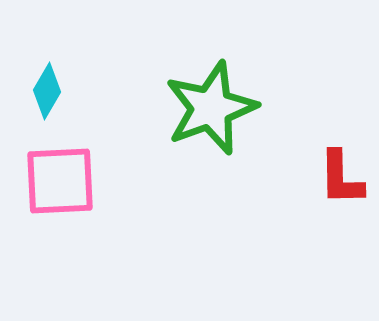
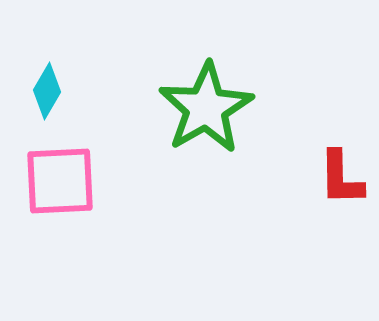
green star: moved 5 px left; rotated 10 degrees counterclockwise
